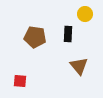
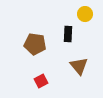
brown pentagon: moved 7 px down
red square: moved 21 px right; rotated 32 degrees counterclockwise
